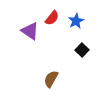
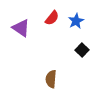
purple triangle: moved 9 px left, 3 px up
brown semicircle: rotated 24 degrees counterclockwise
